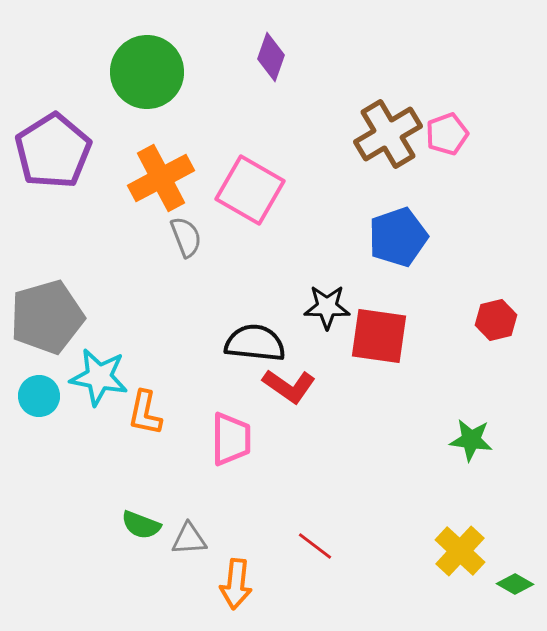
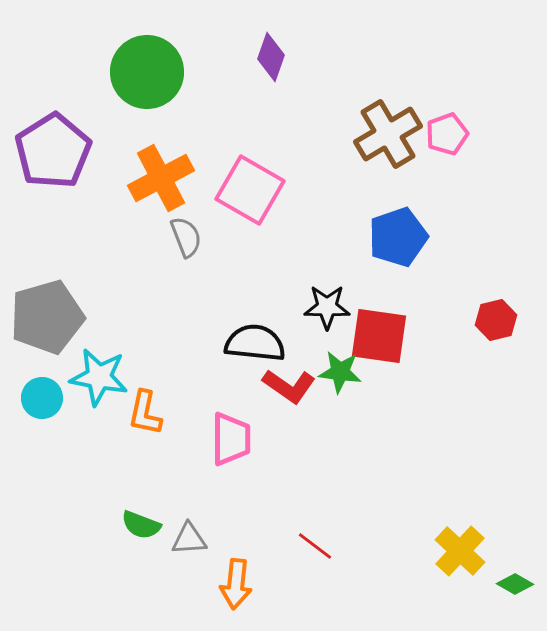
cyan circle: moved 3 px right, 2 px down
green star: moved 131 px left, 68 px up
